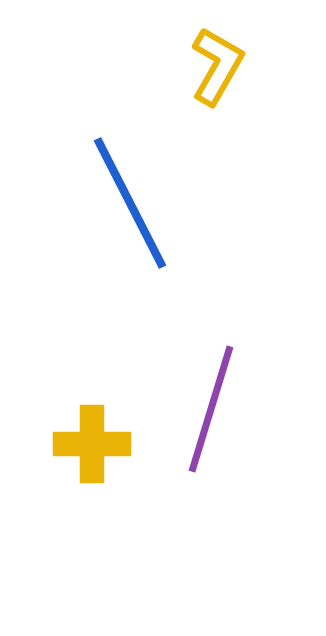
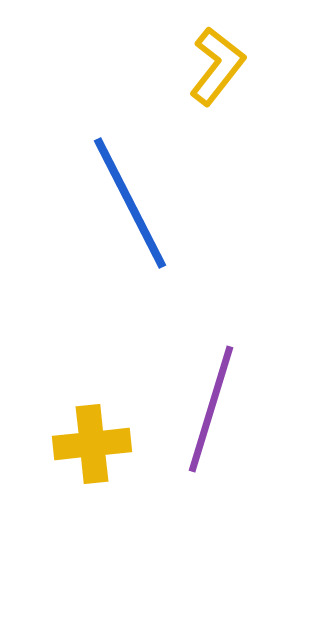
yellow L-shape: rotated 8 degrees clockwise
yellow cross: rotated 6 degrees counterclockwise
